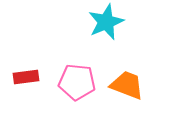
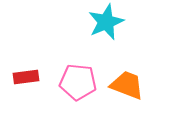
pink pentagon: moved 1 px right
